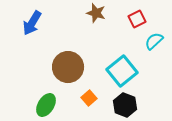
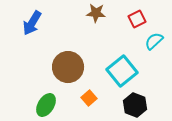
brown star: rotated 12 degrees counterclockwise
black hexagon: moved 10 px right
